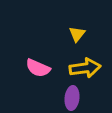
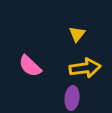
pink semicircle: moved 8 px left, 2 px up; rotated 20 degrees clockwise
